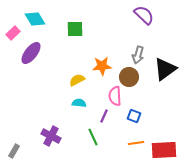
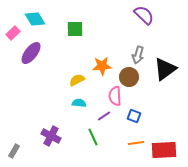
purple line: rotated 32 degrees clockwise
